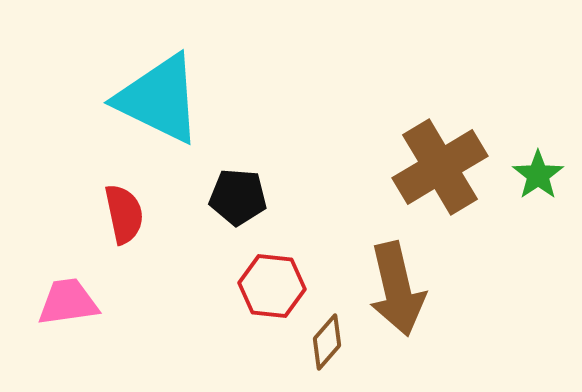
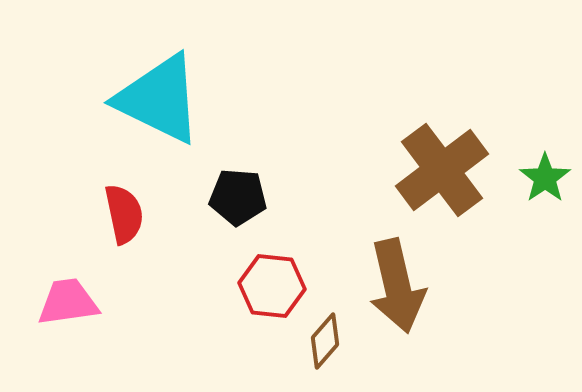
brown cross: moved 2 px right, 3 px down; rotated 6 degrees counterclockwise
green star: moved 7 px right, 3 px down
brown arrow: moved 3 px up
brown diamond: moved 2 px left, 1 px up
